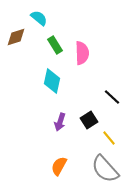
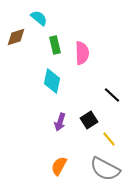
green rectangle: rotated 18 degrees clockwise
black line: moved 2 px up
yellow line: moved 1 px down
gray semicircle: rotated 20 degrees counterclockwise
